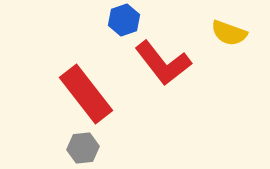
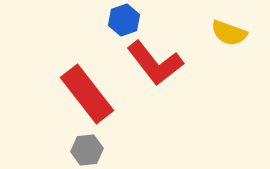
red L-shape: moved 8 px left
red rectangle: moved 1 px right
gray hexagon: moved 4 px right, 2 px down
